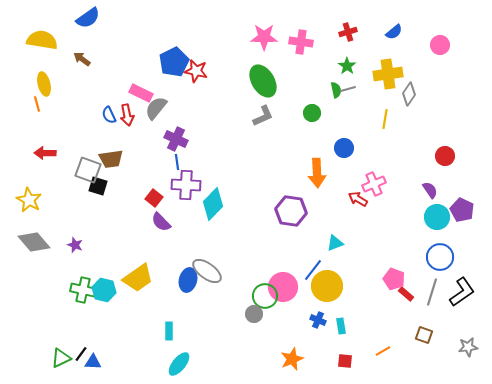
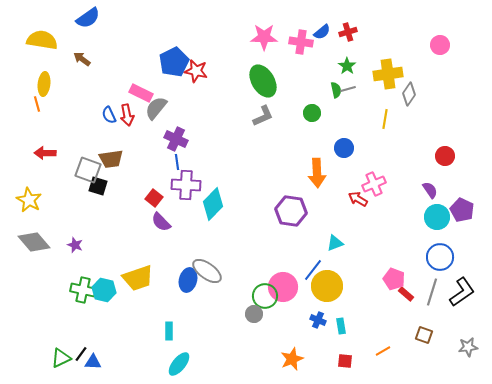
blue semicircle at (394, 32): moved 72 px left
yellow ellipse at (44, 84): rotated 20 degrees clockwise
yellow trapezoid at (138, 278): rotated 16 degrees clockwise
